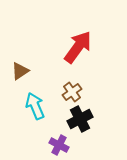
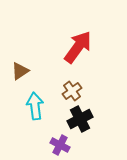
brown cross: moved 1 px up
cyan arrow: rotated 16 degrees clockwise
purple cross: moved 1 px right
